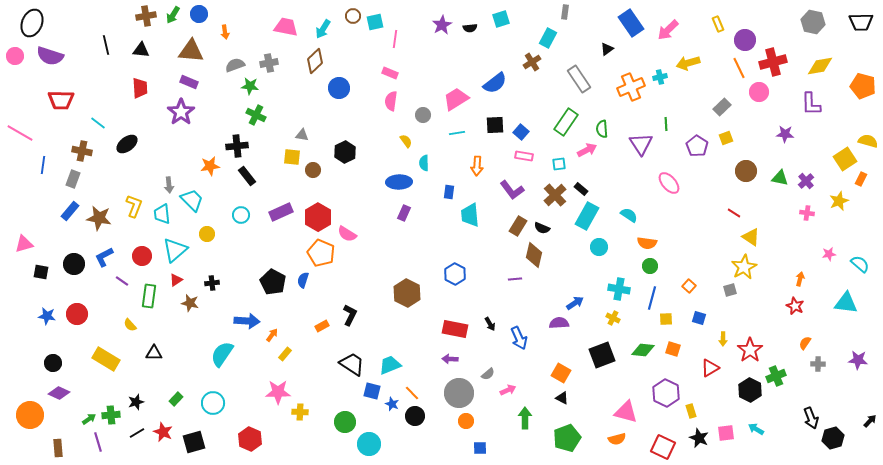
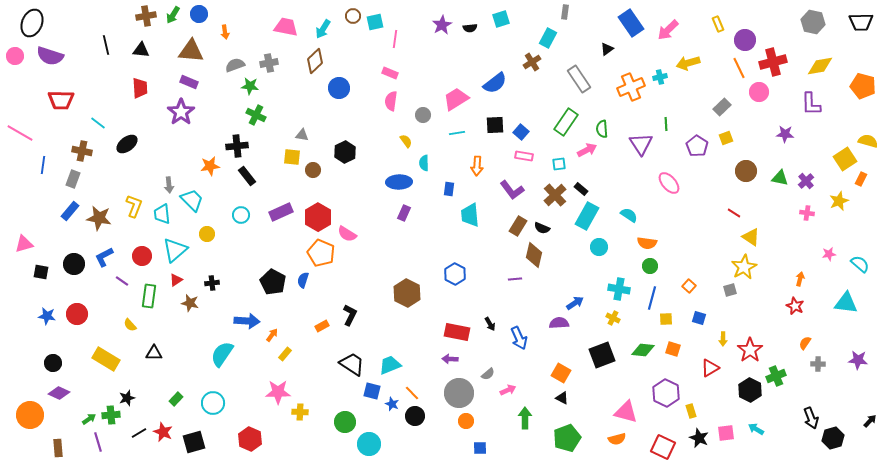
blue rectangle at (449, 192): moved 3 px up
red rectangle at (455, 329): moved 2 px right, 3 px down
black star at (136, 402): moved 9 px left, 4 px up
black line at (137, 433): moved 2 px right
